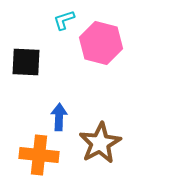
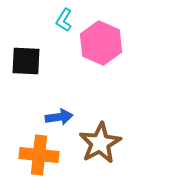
cyan L-shape: rotated 40 degrees counterclockwise
pink hexagon: rotated 9 degrees clockwise
black square: moved 1 px up
blue arrow: rotated 80 degrees clockwise
